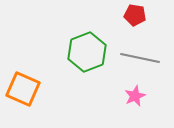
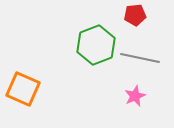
red pentagon: rotated 15 degrees counterclockwise
green hexagon: moved 9 px right, 7 px up
